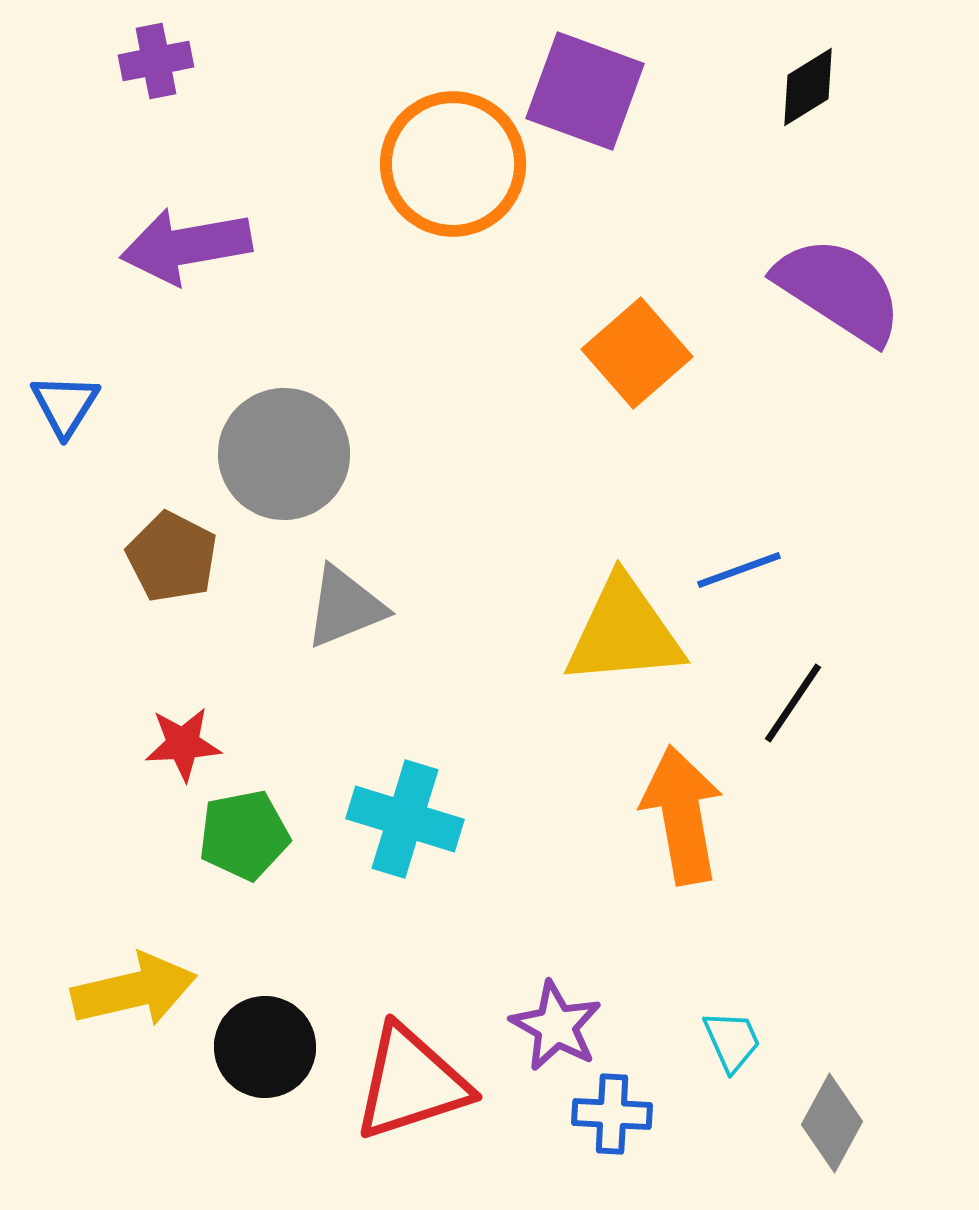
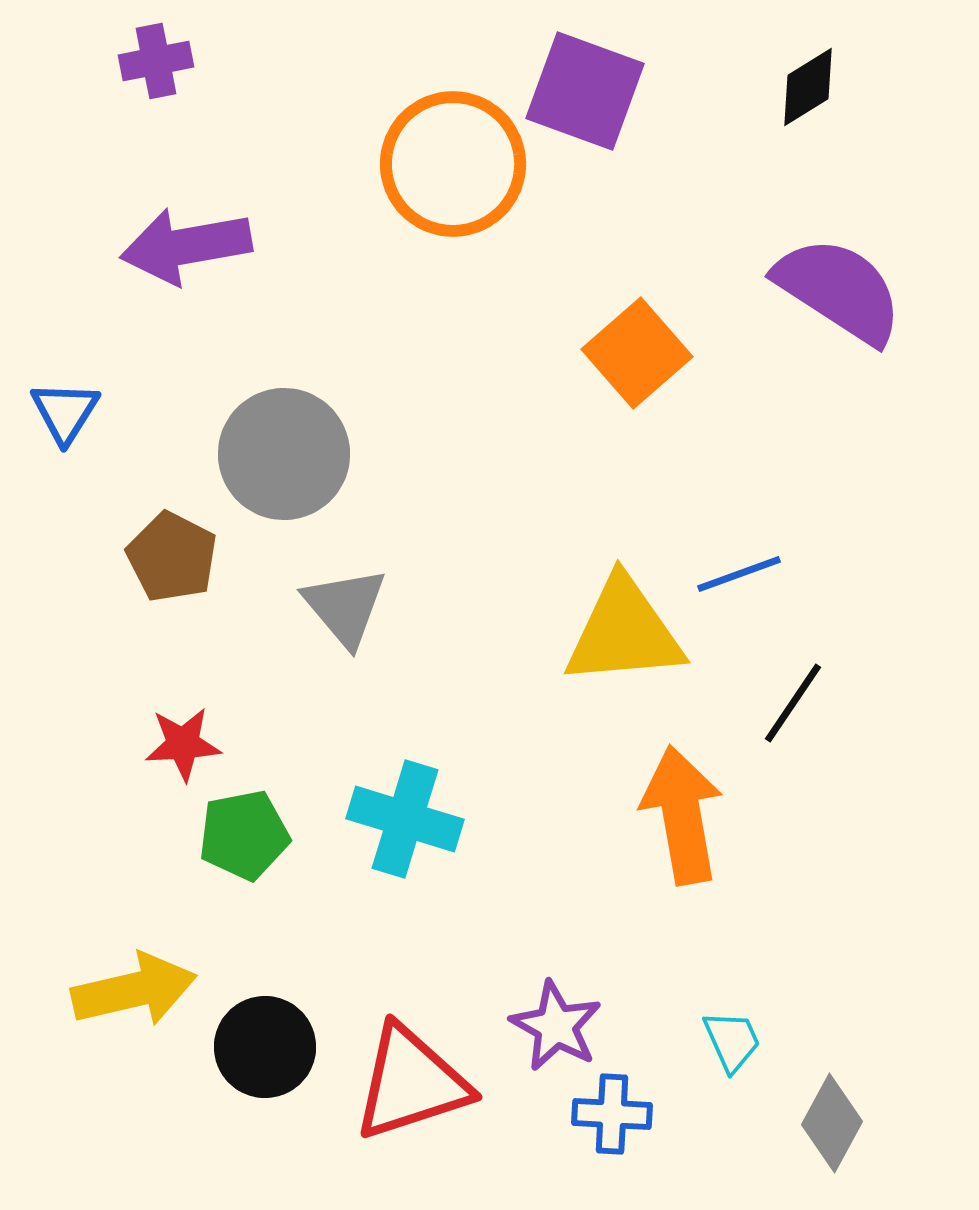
blue triangle: moved 7 px down
blue line: moved 4 px down
gray triangle: rotated 48 degrees counterclockwise
